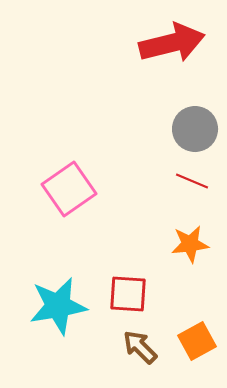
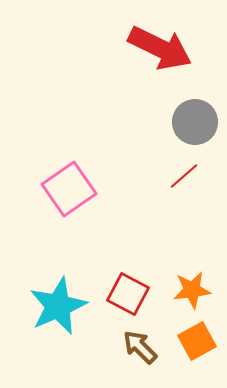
red arrow: moved 12 px left, 5 px down; rotated 40 degrees clockwise
gray circle: moved 7 px up
red line: moved 8 px left, 5 px up; rotated 64 degrees counterclockwise
orange star: moved 2 px right, 46 px down
red square: rotated 24 degrees clockwise
cyan star: rotated 14 degrees counterclockwise
